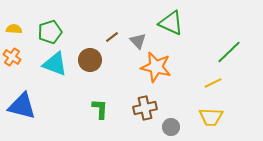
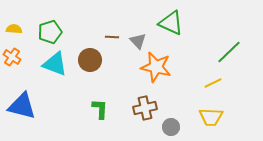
brown line: rotated 40 degrees clockwise
